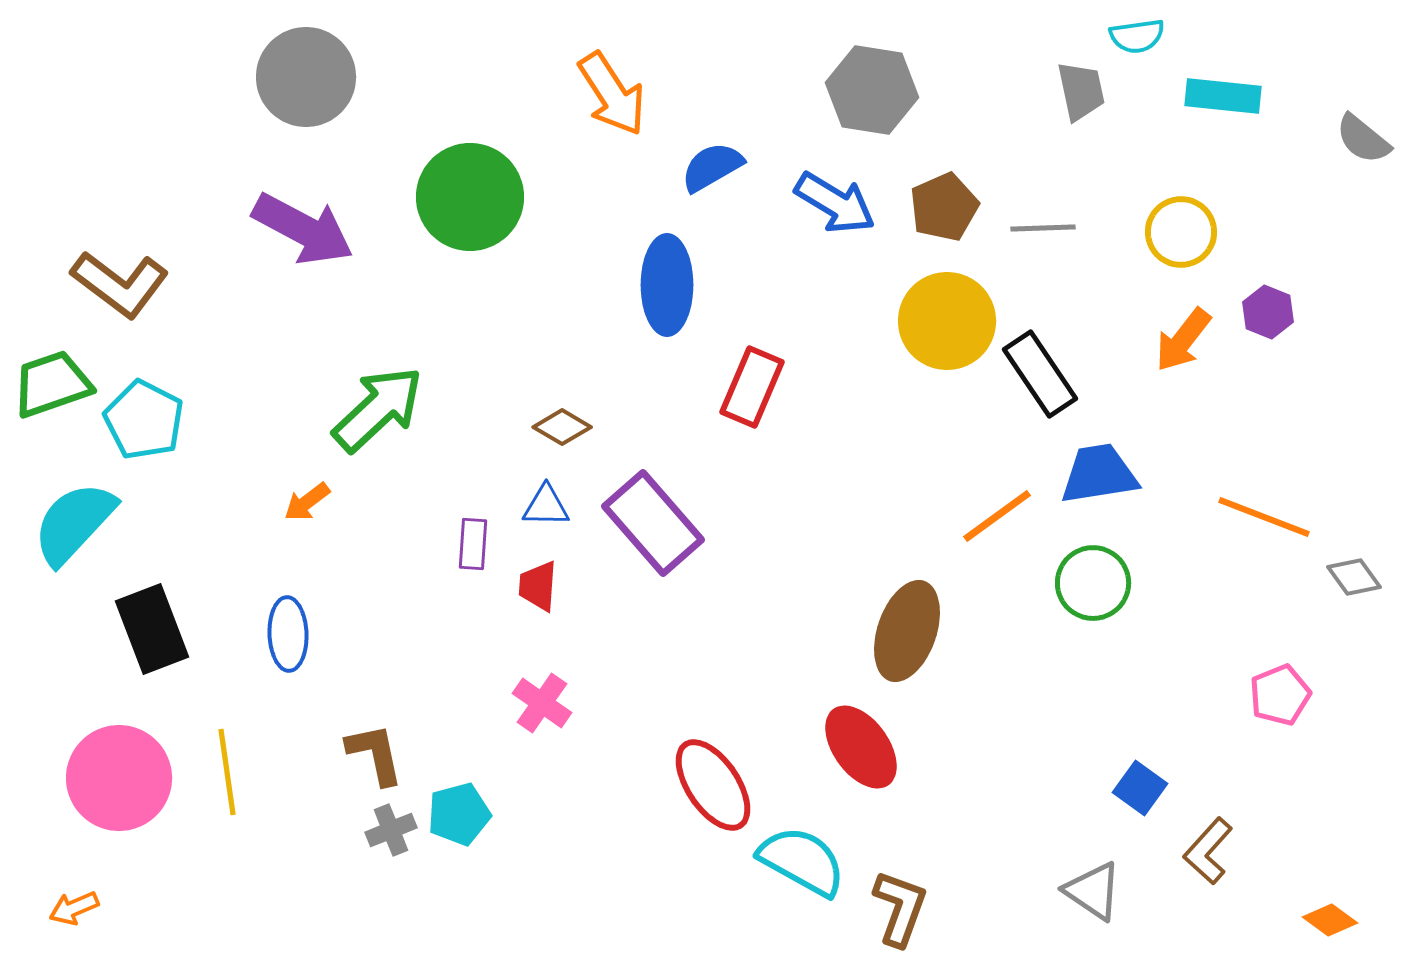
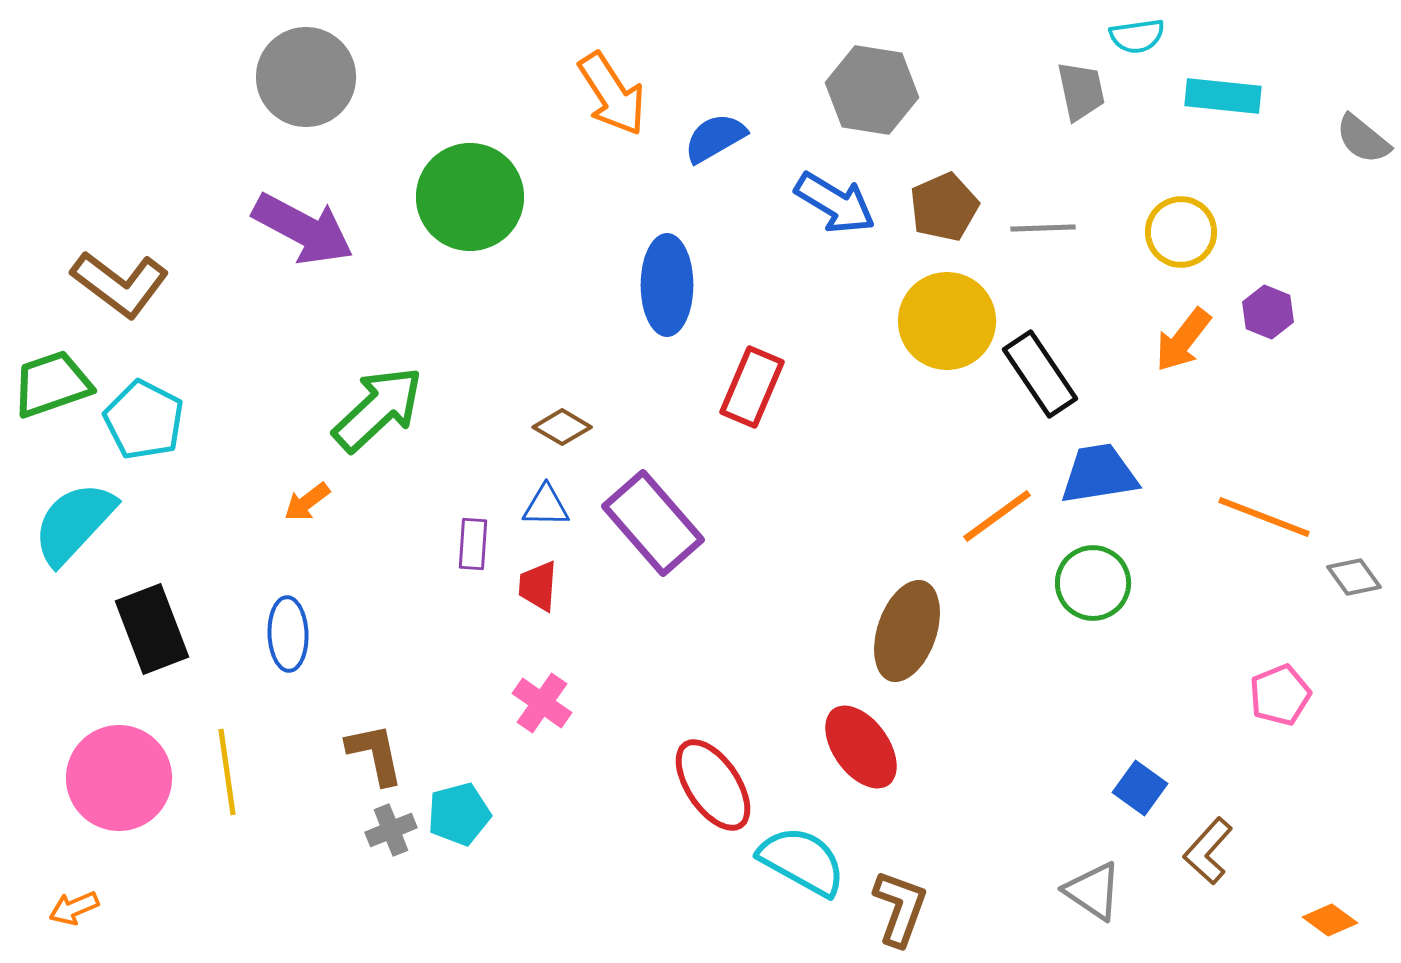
blue semicircle at (712, 167): moved 3 px right, 29 px up
